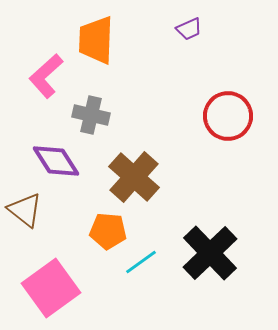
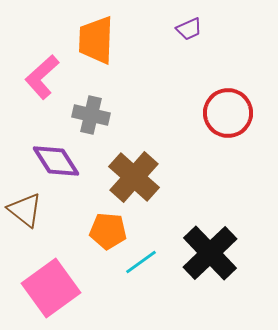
pink L-shape: moved 4 px left, 1 px down
red circle: moved 3 px up
